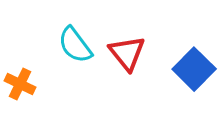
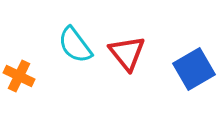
blue square: rotated 15 degrees clockwise
orange cross: moved 1 px left, 8 px up
